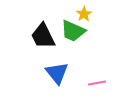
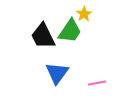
green trapezoid: moved 3 px left; rotated 80 degrees counterclockwise
blue triangle: rotated 15 degrees clockwise
